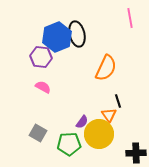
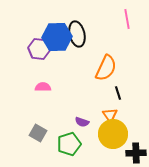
pink line: moved 3 px left, 1 px down
blue hexagon: rotated 20 degrees clockwise
purple hexagon: moved 2 px left, 8 px up
pink semicircle: rotated 28 degrees counterclockwise
black line: moved 8 px up
orange triangle: moved 1 px right
purple semicircle: rotated 72 degrees clockwise
yellow circle: moved 14 px right
green pentagon: rotated 15 degrees counterclockwise
